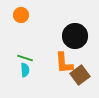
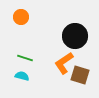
orange circle: moved 2 px down
orange L-shape: rotated 60 degrees clockwise
cyan semicircle: moved 3 px left, 6 px down; rotated 72 degrees counterclockwise
brown square: rotated 36 degrees counterclockwise
